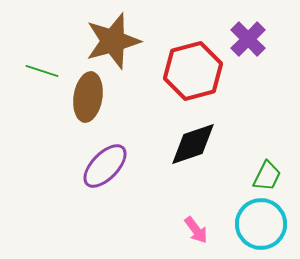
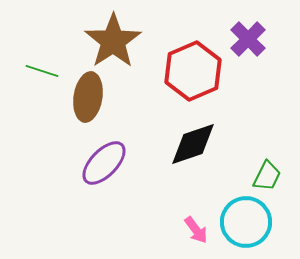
brown star: rotated 18 degrees counterclockwise
red hexagon: rotated 8 degrees counterclockwise
purple ellipse: moved 1 px left, 3 px up
cyan circle: moved 15 px left, 2 px up
